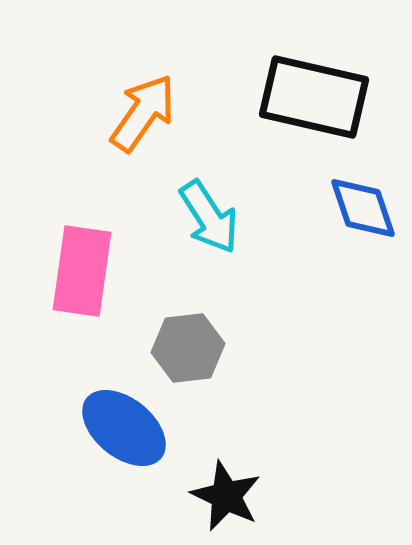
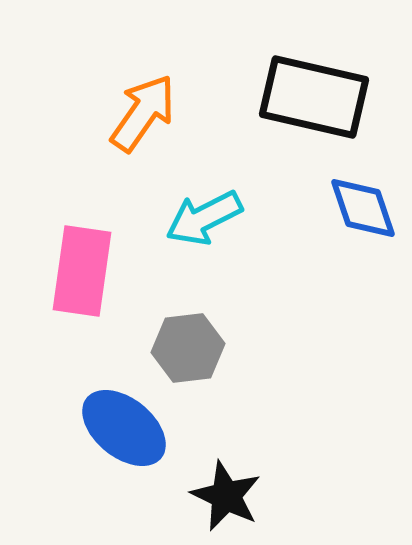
cyan arrow: moved 5 px left, 1 px down; rotated 96 degrees clockwise
